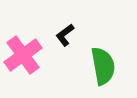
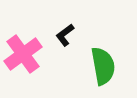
pink cross: moved 1 px up
